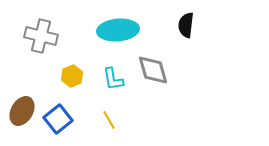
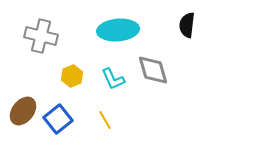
black semicircle: moved 1 px right
cyan L-shape: rotated 15 degrees counterclockwise
brown ellipse: moved 1 px right; rotated 8 degrees clockwise
yellow line: moved 4 px left
